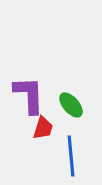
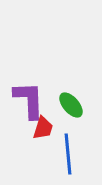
purple L-shape: moved 5 px down
blue line: moved 3 px left, 2 px up
